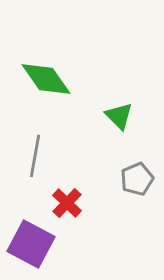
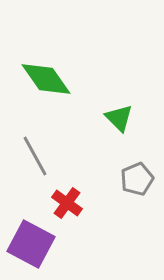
green triangle: moved 2 px down
gray line: rotated 39 degrees counterclockwise
red cross: rotated 8 degrees counterclockwise
